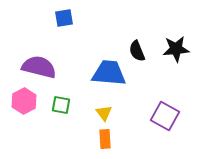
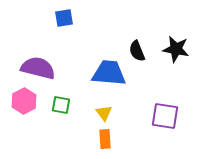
black star: rotated 16 degrees clockwise
purple semicircle: moved 1 px left, 1 px down
purple square: rotated 20 degrees counterclockwise
